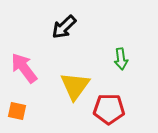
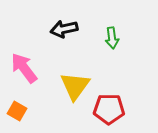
black arrow: moved 2 px down; rotated 32 degrees clockwise
green arrow: moved 9 px left, 21 px up
orange square: rotated 18 degrees clockwise
